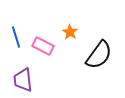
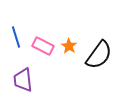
orange star: moved 1 px left, 14 px down
